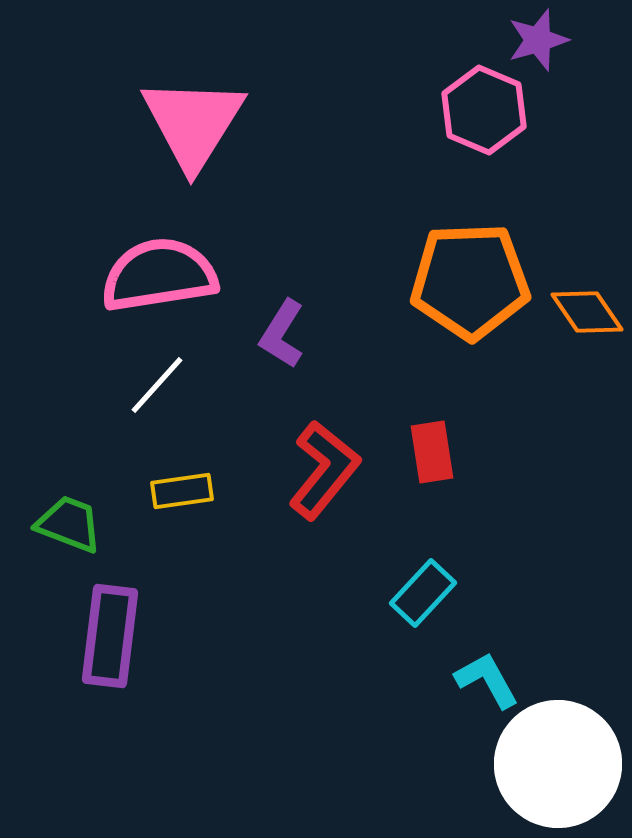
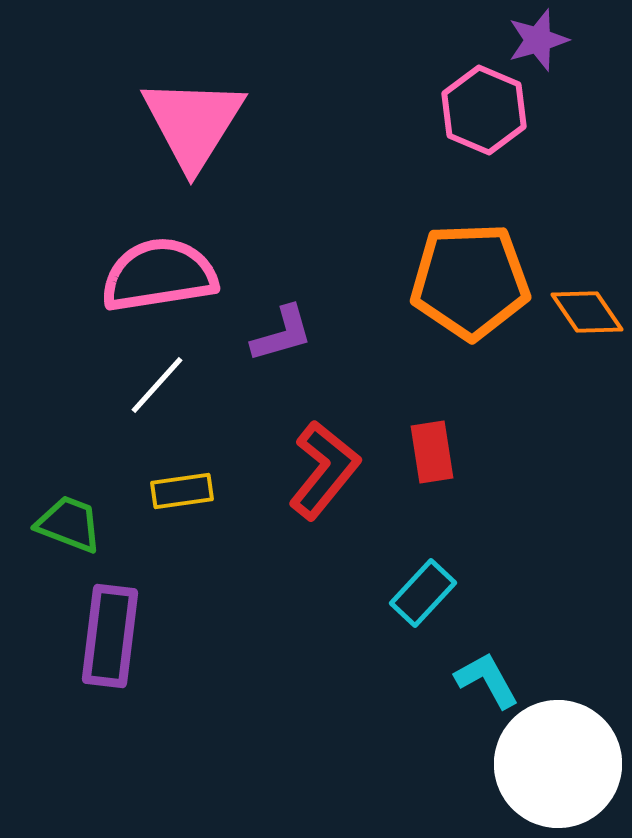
purple L-shape: rotated 138 degrees counterclockwise
